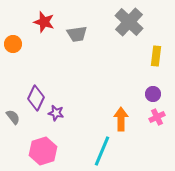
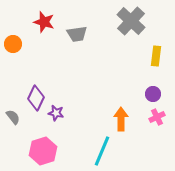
gray cross: moved 2 px right, 1 px up
